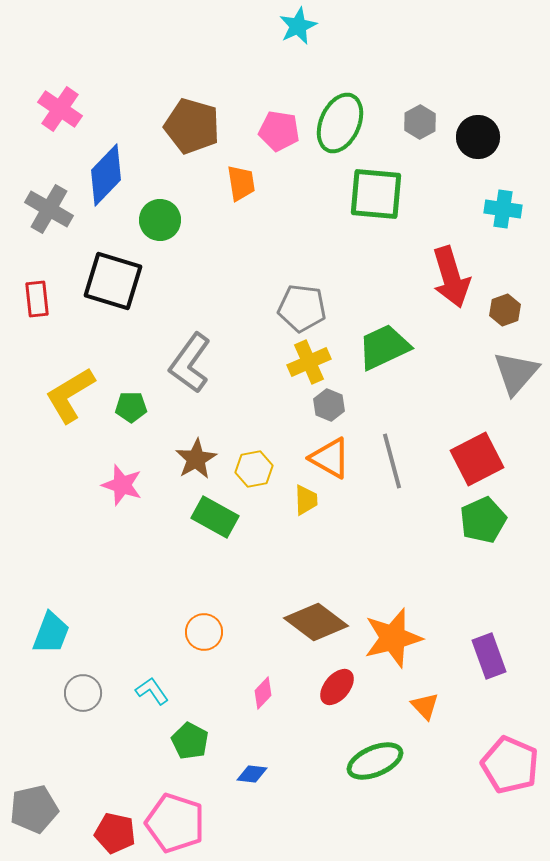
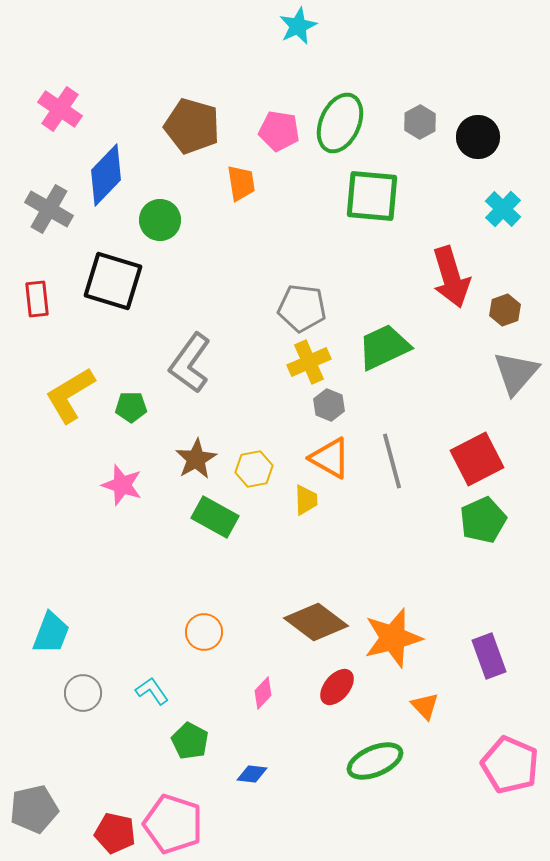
green square at (376, 194): moved 4 px left, 2 px down
cyan cross at (503, 209): rotated 36 degrees clockwise
pink pentagon at (175, 823): moved 2 px left, 1 px down
